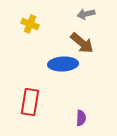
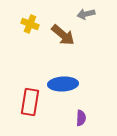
brown arrow: moved 19 px left, 8 px up
blue ellipse: moved 20 px down
